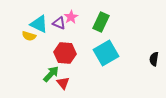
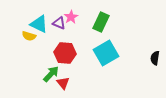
black semicircle: moved 1 px right, 1 px up
